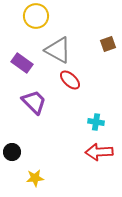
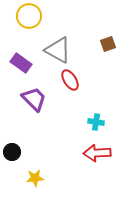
yellow circle: moved 7 px left
purple rectangle: moved 1 px left
red ellipse: rotated 15 degrees clockwise
purple trapezoid: moved 3 px up
red arrow: moved 2 px left, 1 px down
